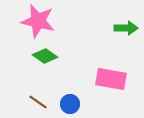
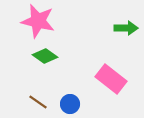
pink rectangle: rotated 28 degrees clockwise
